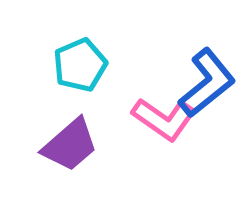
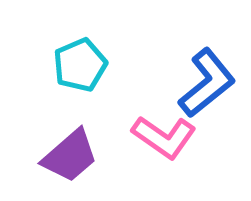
pink L-shape: moved 18 px down
purple trapezoid: moved 11 px down
